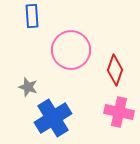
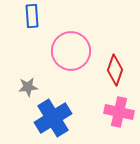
pink circle: moved 1 px down
gray star: rotated 24 degrees counterclockwise
